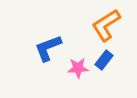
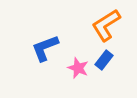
blue L-shape: moved 3 px left
pink star: rotated 25 degrees clockwise
